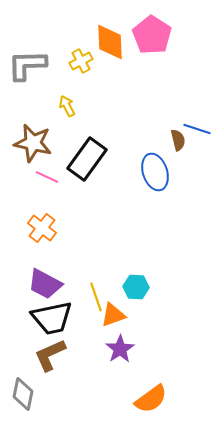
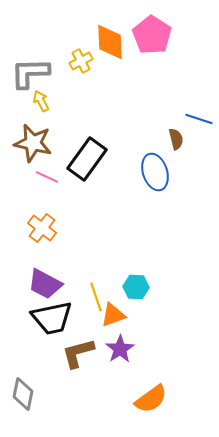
gray L-shape: moved 3 px right, 8 px down
yellow arrow: moved 26 px left, 5 px up
blue line: moved 2 px right, 10 px up
brown semicircle: moved 2 px left, 1 px up
brown L-shape: moved 28 px right, 2 px up; rotated 9 degrees clockwise
